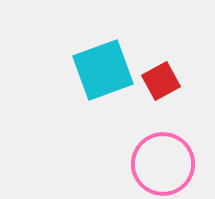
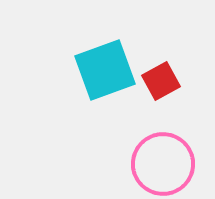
cyan square: moved 2 px right
